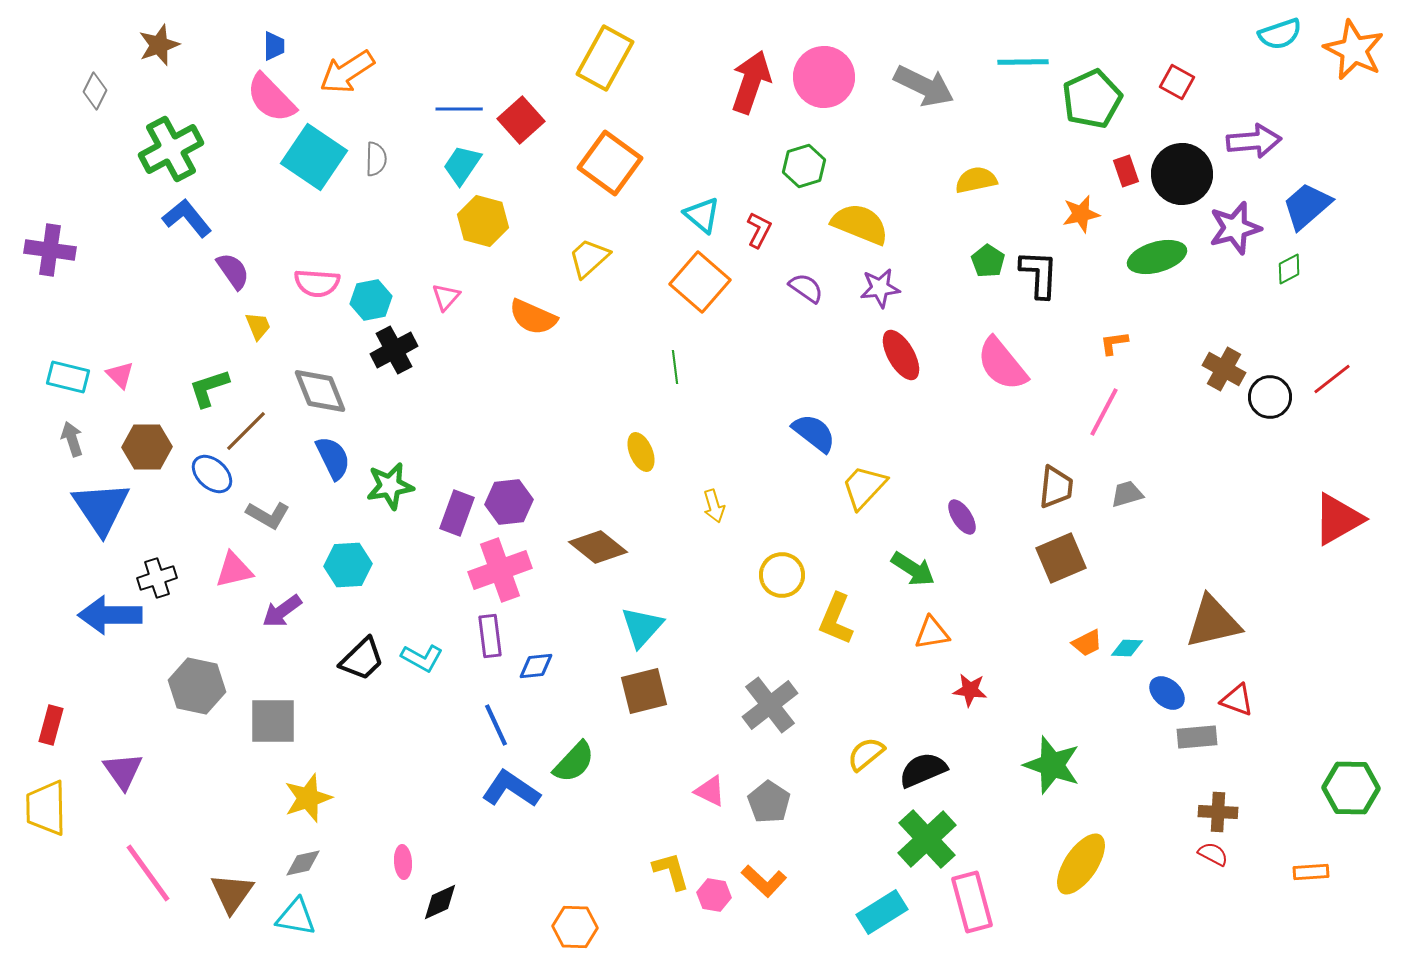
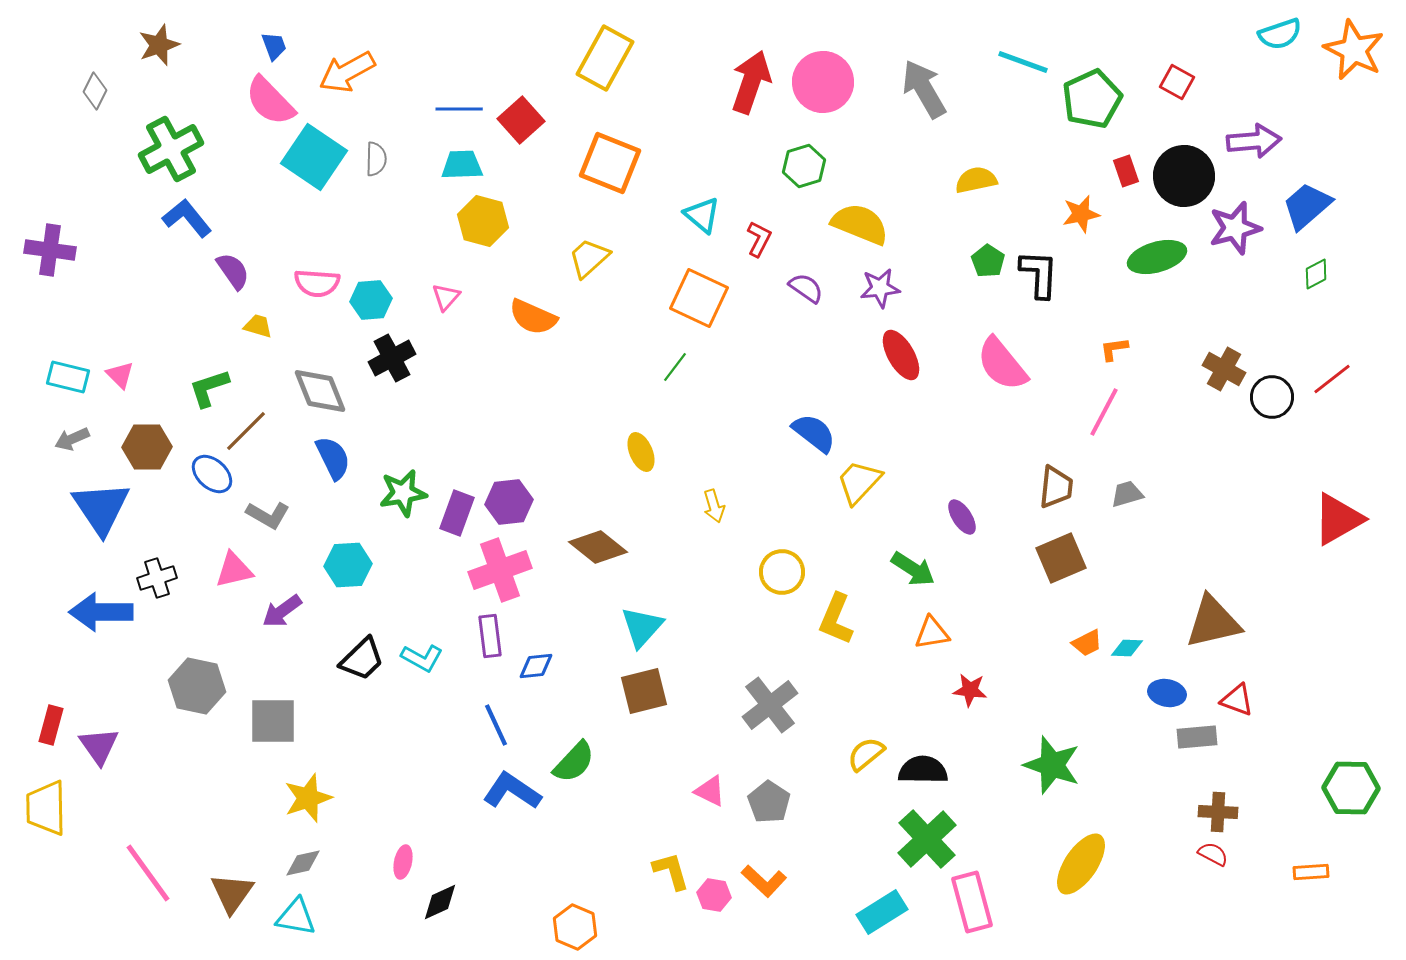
blue trapezoid at (274, 46): rotated 20 degrees counterclockwise
cyan line at (1023, 62): rotated 21 degrees clockwise
orange arrow at (347, 72): rotated 4 degrees clockwise
pink circle at (824, 77): moved 1 px left, 5 px down
gray arrow at (924, 86): moved 3 px down; rotated 146 degrees counterclockwise
pink semicircle at (271, 98): moved 1 px left, 3 px down
orange square at (610, 163): rotated 14 degrees counterclockwise
cyan trapezoid at (462, 165): rotated 54 degrees clockwise
black circle at (1182, 174): moved 2 px right, 2 px down
red L-shape at (759, 230): moved 9 px down
green diamond at (1289, 269): moved 27 px right, 5 px down
orange square at (700, 282): moved 1 px left, 16 px down; rotated 16 degrees counterclockwise
cyan hexagon at (371, 300): rotated 6 degrees clockwise
yellow trapezoid at (258, 326): rotated 52 degrees counterclockwise
orange L-shape at (1114, 343): moved 6 px down
black cross at (394, 350): moved 2 px left, 8 px down
green line at (675, 367): rotated 44 degrees clockwise
black circle at (1270, 397): moved 2 px right
gray arrow at (72, 439): rotated 96 degrees counterclockwise
green star at (390, 486): moved 13 px right, 7 px down
yellow trapezoid at (864, 487): moved 5 px left, 5 px up
yellow circle at (782, 575): moved 3 px up
blue arrow at (110, 615): moved 9 px left, 3 px up
blue ellipse at (1167, 693): rotated 30 degrees counterclockwise
black semicircle at (923, 770): rotated 24 degrees clockwise
purple triangle at (123, 771): moved 24 px left, 25 px up
blue L-shape at (511, 789): moved 1 px right, 2 px down
pink ellipse at (403, 862): rotated 16 degrees clockwise
orange hexagon at (575, 927): rotated 21 degrees clockwise
